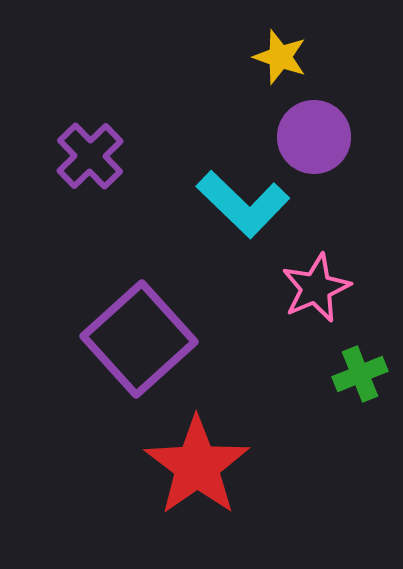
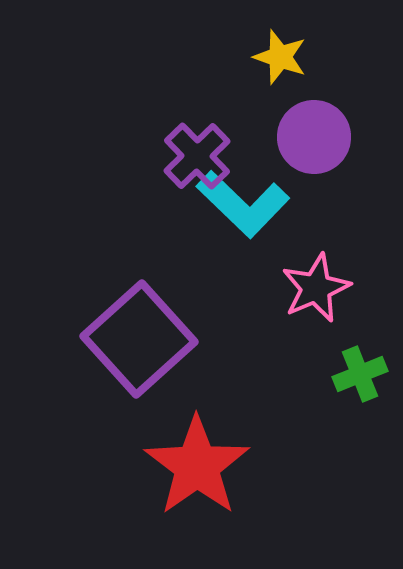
purple cross: moved 107 px right
